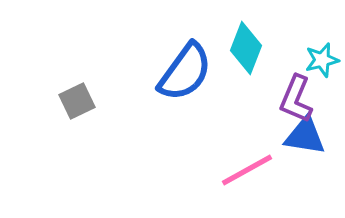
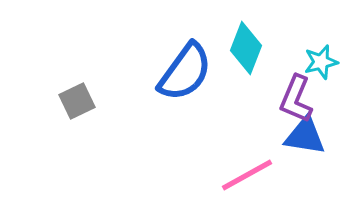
cyan star: moved 1 px left, 2 px down
pink line: moved 5 px down
